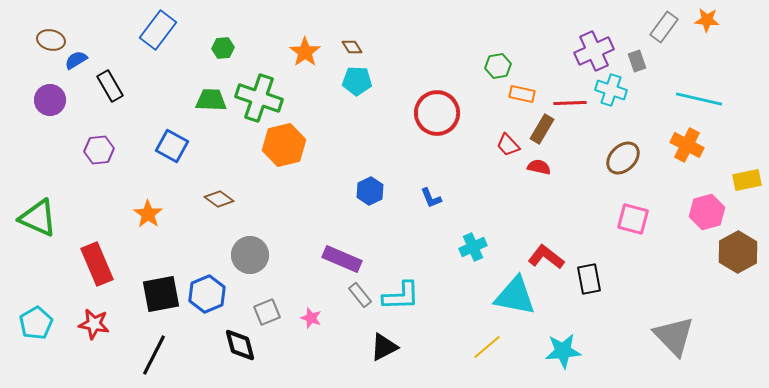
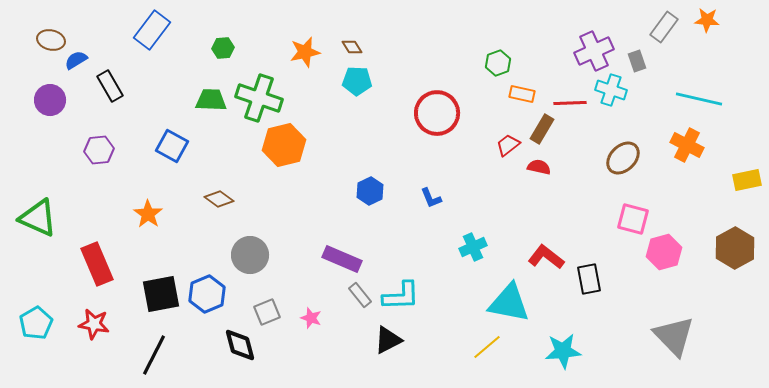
blue rectangle at (158, 30): moved 6 px left
orange star at (305, 52): rotated 24 degrees clockwise
green hexagon at (498, 66): moved 3 px up; rotated 10 degrees counterclockwise
red trapezoid at (508, 145): rotated 95 degrees clockwise
pink hexagon at (707, 212): moved 43 px left, 40 px down
brown hexagon at (738, 252): moved 3 px left, 4 px up
cyan triangle at (515, 296): moved 6 px left, 7 px down
black triangle at (384, 347): moved 4 px right, 7 px up
